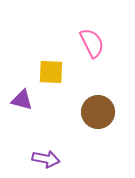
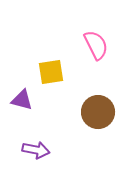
pink semicircle: moved 4 px right, 2 px down
yellow square: rotated 12 degrees counterclockwise
purple arrow: moved 10 px left, 9 px up
